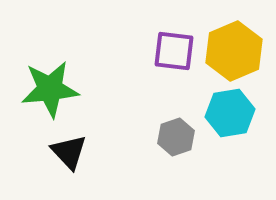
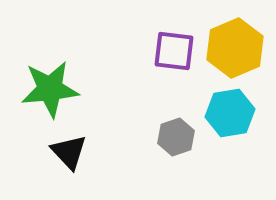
yellow hexagon: moved 1 px right, 3 px up
